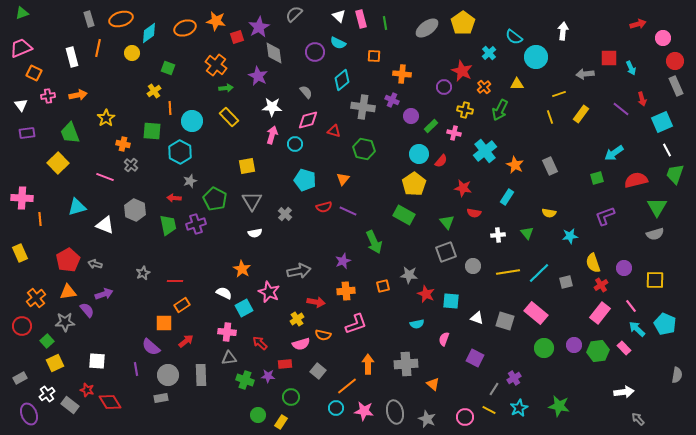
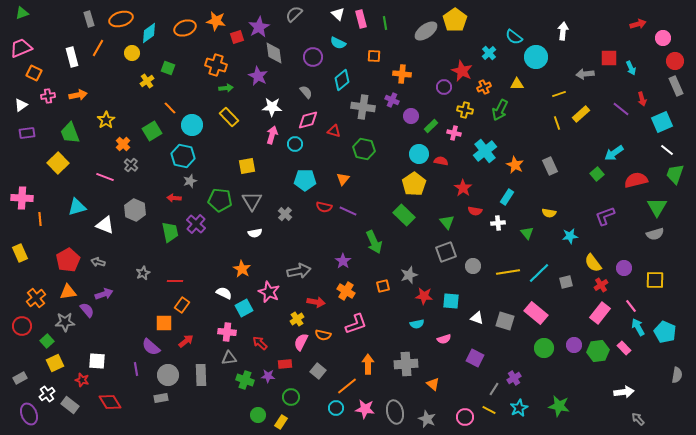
white triangle at (339, 16): moved 1 px left, 2 px up
yellow pentagon at (463, 23): moved 8 px left, 3 px up
gray ellipse at (427, 28): moved 1 px left, 3 px down
orange line at (98, 48): rotated 18 degrees clockwise
purple circle at (315, 52): moved 2 px left, 5 px down
orange cross at (216, 65): rotated 20 degrees counterclockwise
orange cross at (484, 87): rotated 16 degrees clockwise
yellow cross at (154, 91): moved 7 px left, 10 px up
white triangle at (21, 105): rotated 32 degrees clockwise
orange line at (170, 108): rotated 40 degrees counterclockwise
yellow rectangle at (581, 114): rotated 12 degrees clockwise
yellow line at (550, 117): moved 7 px right, 6 px down
yellow star at (106, 118): moved 2 px down
cyan circle at (192, 121): moved 4 px down
green square at (152, 131): rotated 36 degrees counterclockwise
orange cross at (123, 144): rotated 32 degrees clockwise
white line at (667, 150): rotated 24 degrees counterclockwise
cyan hexagon at (180, 152): moved 3 px right, 4 px down; rotated 15 degrees counterclockwise
red semicircle at (441, 161): rotated 120 degrees counterclockwise
green square at (597, 178): moved 4 px up; rotated 24 degrees counterclockwise
cyan pentagon at (305, 180): rotated 15 degrees counterclockwise
red star at (463, 188): rotated 24 degrees clockwise
green pentagon at (215, 199): moved 5 px right, 1 px down; rotated 20 degrees counterclockwise
red semicircle at (324, 207): rotated 28 degrees clockwise
red semicircle at (474, 213): moved 1 px right, 2 px up
green rectangle at (404, 215): rotated 15 degrees clockwise
purple cross at (196, 224): rotated 30 degrees counterclockwise
green trapezoid at (168, 225): moved 2 px right, 7 px down
white cross at (498, 235): moved 12 px up
purple star at (343, 261): rotated 14 degrees counterclockwise
yellow semicircle at (593, 263): rotated 18 degrees counterclockwise
gray arrow at (95, 264): moved 3 px right, 2 px up
gray star at (409, 275): rotated 24 degrees counterclockwise
orange cross at (346, 291): rotated 36 degrees clockwise
red star at (426, 294): moved 2 px left, 2 px down; rotated 18 degrees counterclockwise
orange rectangle at (182, 305): rotated 21 degrees counterclockwise
cyan pentagon at (665, 324): moved 8 px down
cyan arrow at (637, 329): moved 1 px right, 2 px up; rotated 18 degrees clockwise
pink semicircle at (444, 339): rotated 128 degrees counterclockwise
pink semicircle at (301, 344): moved 2 px up; rotated 132 degrees clockwise
red star at (87, 390): moved 5 px left, 10 px up
pink star at (364, 411): moved 1 px right, 2 px up
